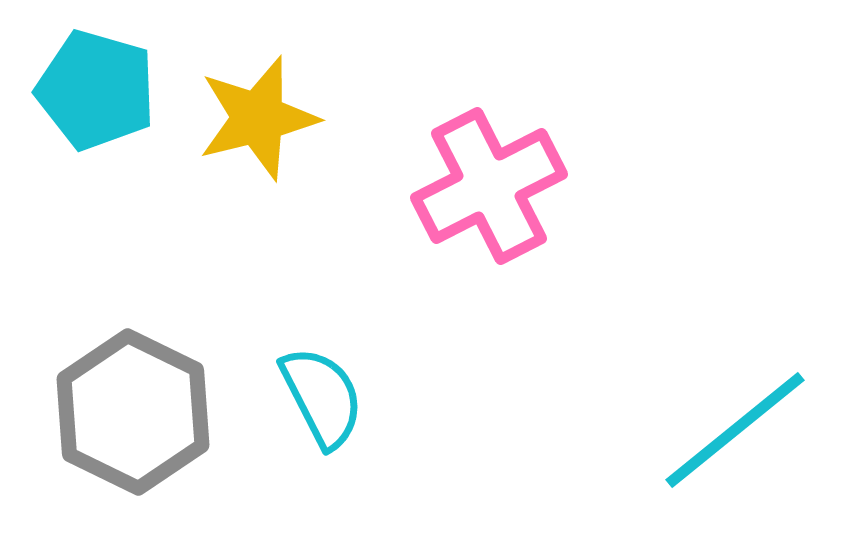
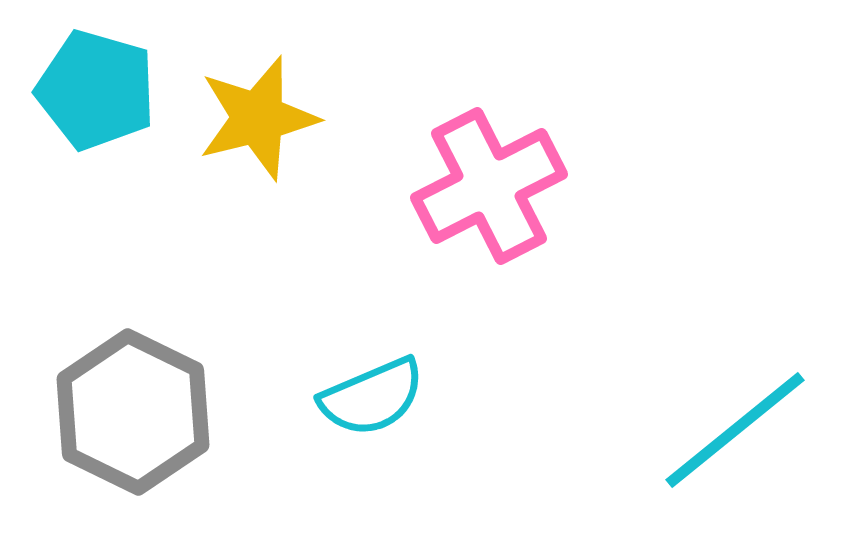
cyan semicircle: moved 50 px right; rotated 94 degrees clockwise
